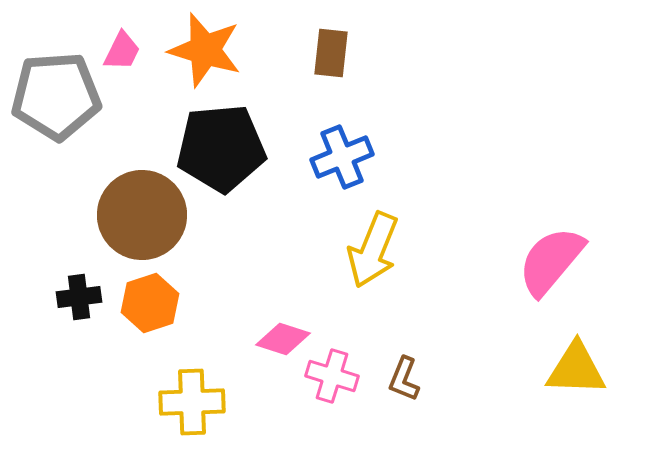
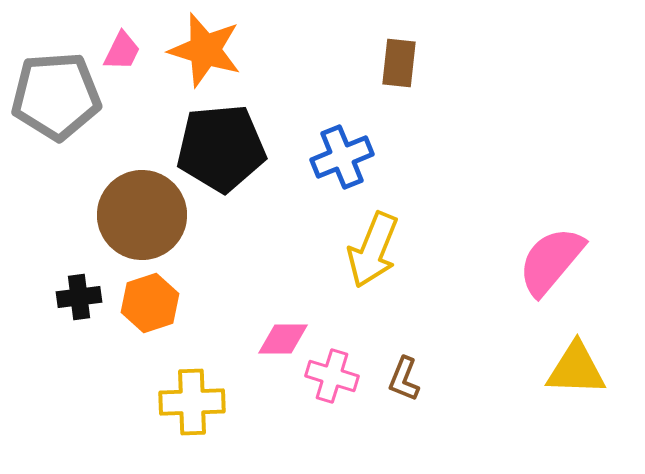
brown rectangle: moved 68 px right, 10 px down
pink diamond: rotated 18 degrees counterclockwise
